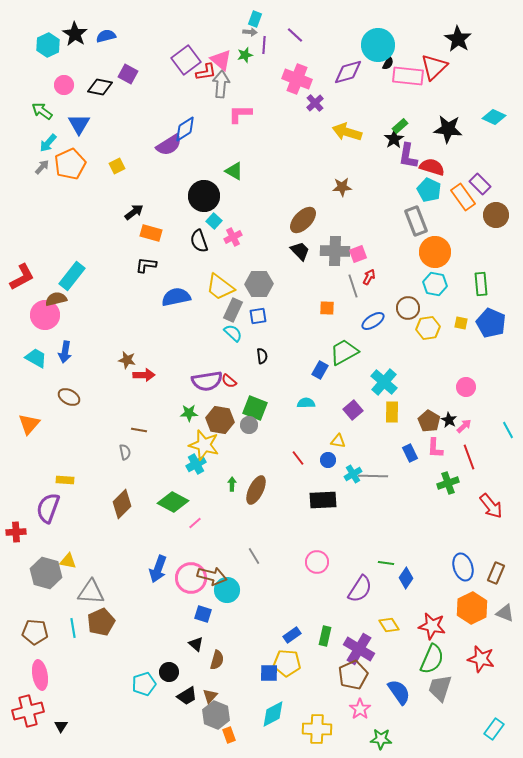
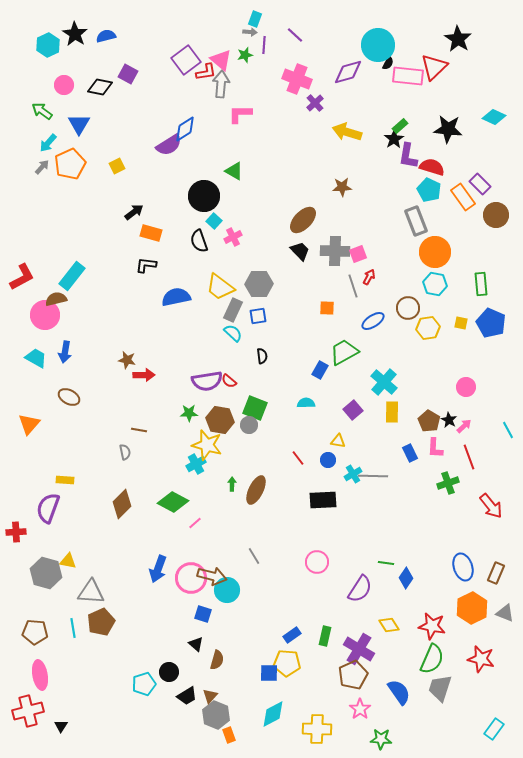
yellow star at (204, 445): moved 3 px right
